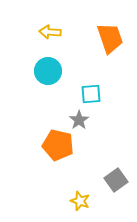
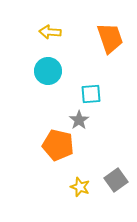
yellow star: moved 14 px up
